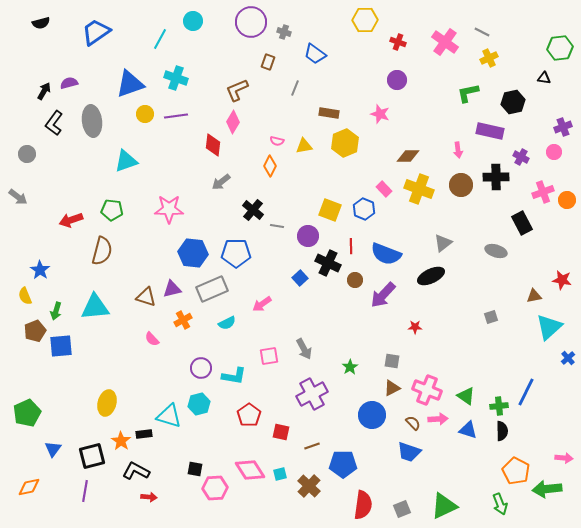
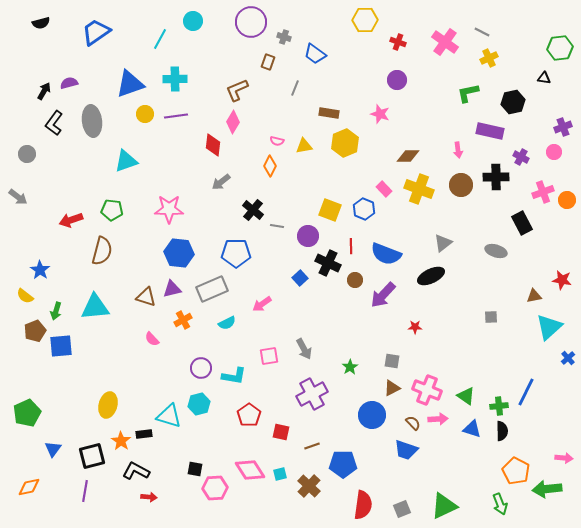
gray cross at (284, 32): moved 5 px down
cyan cross at (176, 78): moved 1 px left, 1 px down; rotated 20 degrees counterclockwise
blue hexagon at (193, 253): moved 14 px left
yellow semicircle at (25, 296): rotated 30 degrees counterclockwise
gray square at (491, 317): rotated 16 degrees clockwise
yellow ellipse at (107, 403): moved 1 px right, 2 px down
blue triangle at (468, 430): moved 4 px right, 1 px up
blue trapezoid at (409, 452): moved 3 px left, 2 px up
